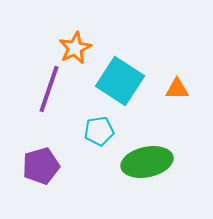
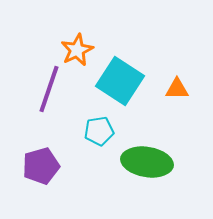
orange star: moved 2 px right, 2 px down
green ellipse: rotated 21 degrees clockwise
